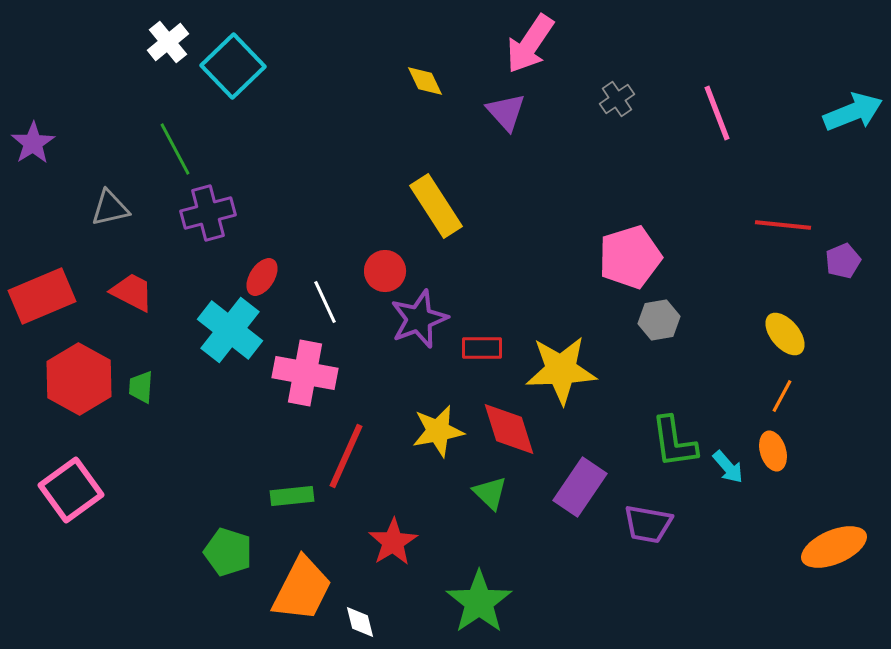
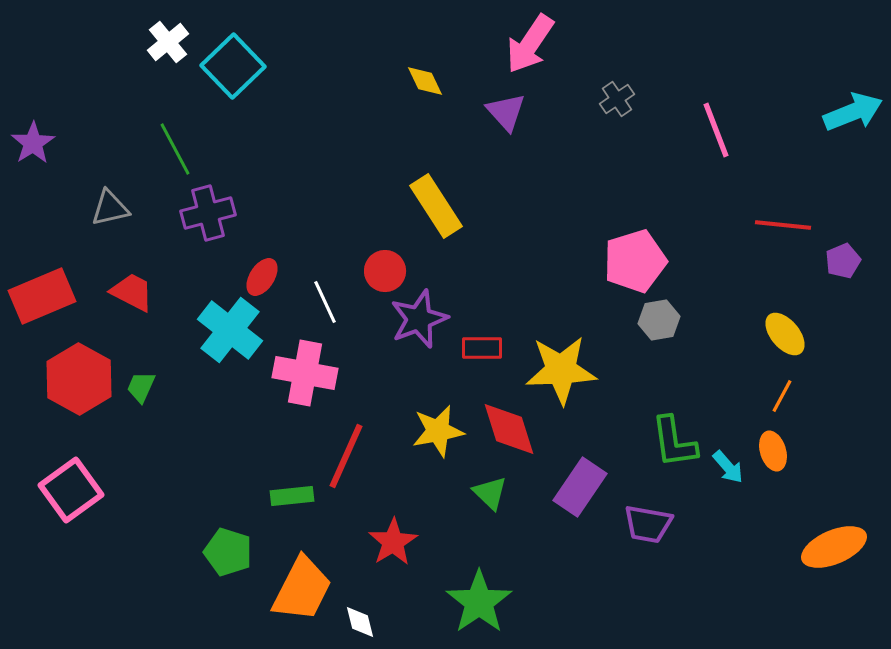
pink line at (717, 113): moved 1 px left, 17 px down
pink pentagon at (630, 257): moved 5 px right, 4 px down
green trapezoid at (141, 387): rotated 20 degrees clockwise
